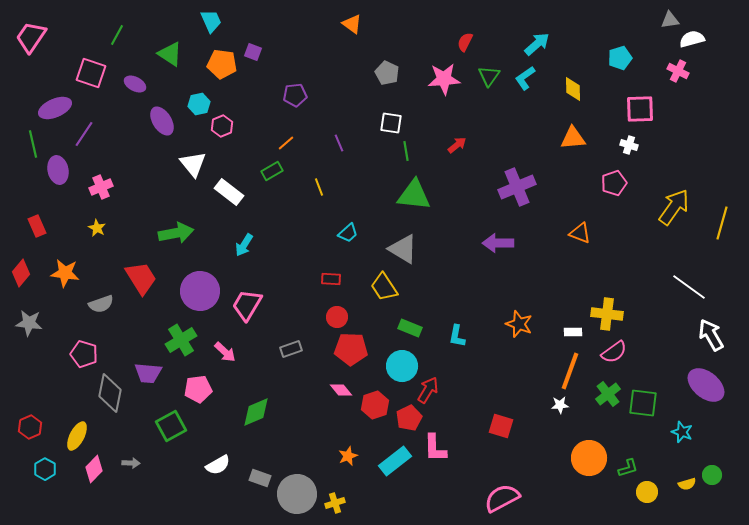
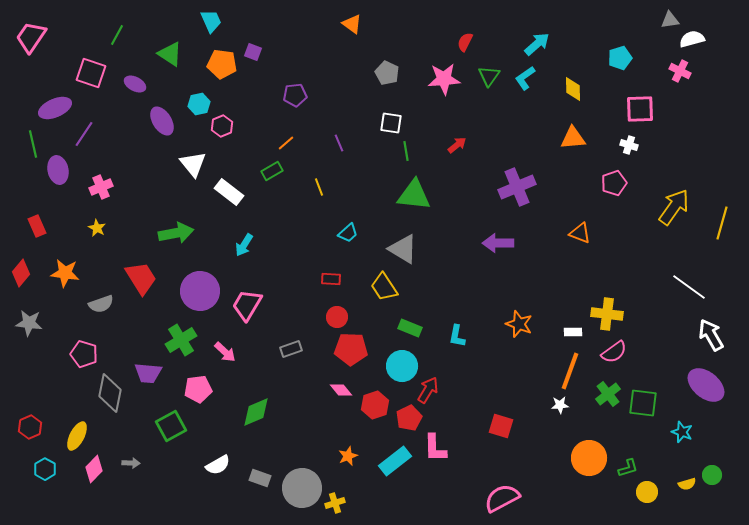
pink cross at (678, 71): moved 2 px right
gray circle at (297, 494): moved 5 px right, 6 px up
